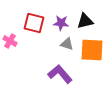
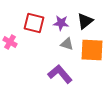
black triangle: rotated 24 degrees counterclockwise
pink cross: moved 1 px down
